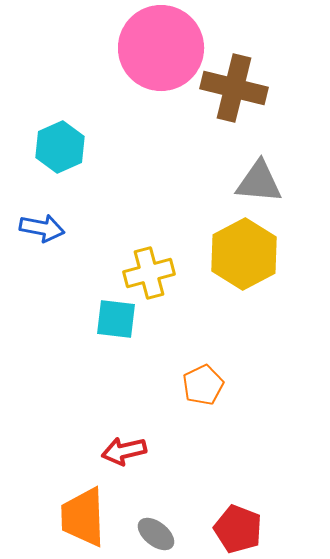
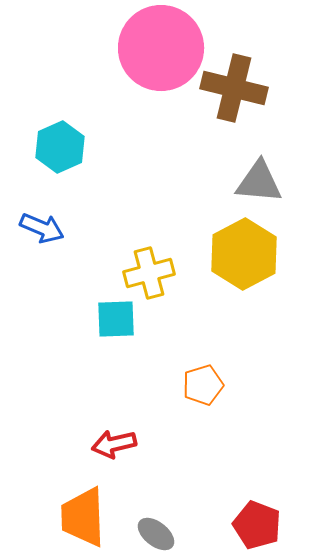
blue arrow: rotated 12 degrees clockwise
cyan square: rotated 9 degrees counterclockwise
orange pentagon: rotated 9 degrees clockwise
red arrow: moved 10 px left, 7 px up
red pentagon: moved 19 px right, 4 px up
